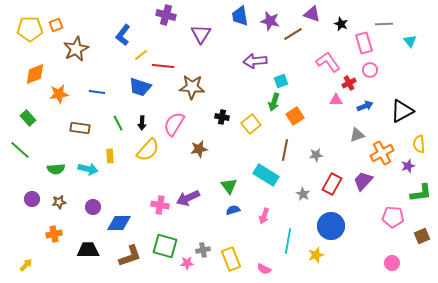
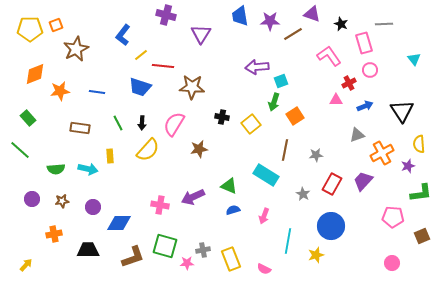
purple star at (270, 21): rotated 12 degrees counterclockwise
cyan triangle at (410, 41): moved 4 px right, 18 px down
purple arrow at (255, 61): moved 2 px right, 6 px down
pink L-shape at (328, 62): moved 1 px right, 6 px up
orange star at (59, 94): moved 1 px right, 3 px up
black triangle at (402, 111): rotated 35 degrees counterclockwise
green triangle at (229, 186): rotated 30 degrees counterclockwise
purple arrow at (188, 198): moved 5 px right, 1 px up
brown star at (59, 202): moved 3 px right, 1 px up
brown L-shape at (130, 256): moved 3 px right, 1 px down
